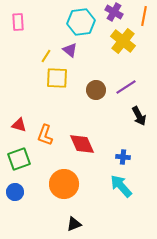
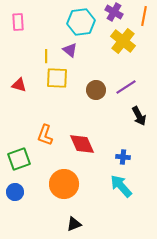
yellow line: rotated 32 degrees counterclockwise
red triangle: moved 40 px up
